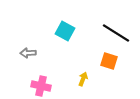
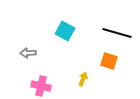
black line: moved 1 px right; rotated 16 degrees counterclockwise
